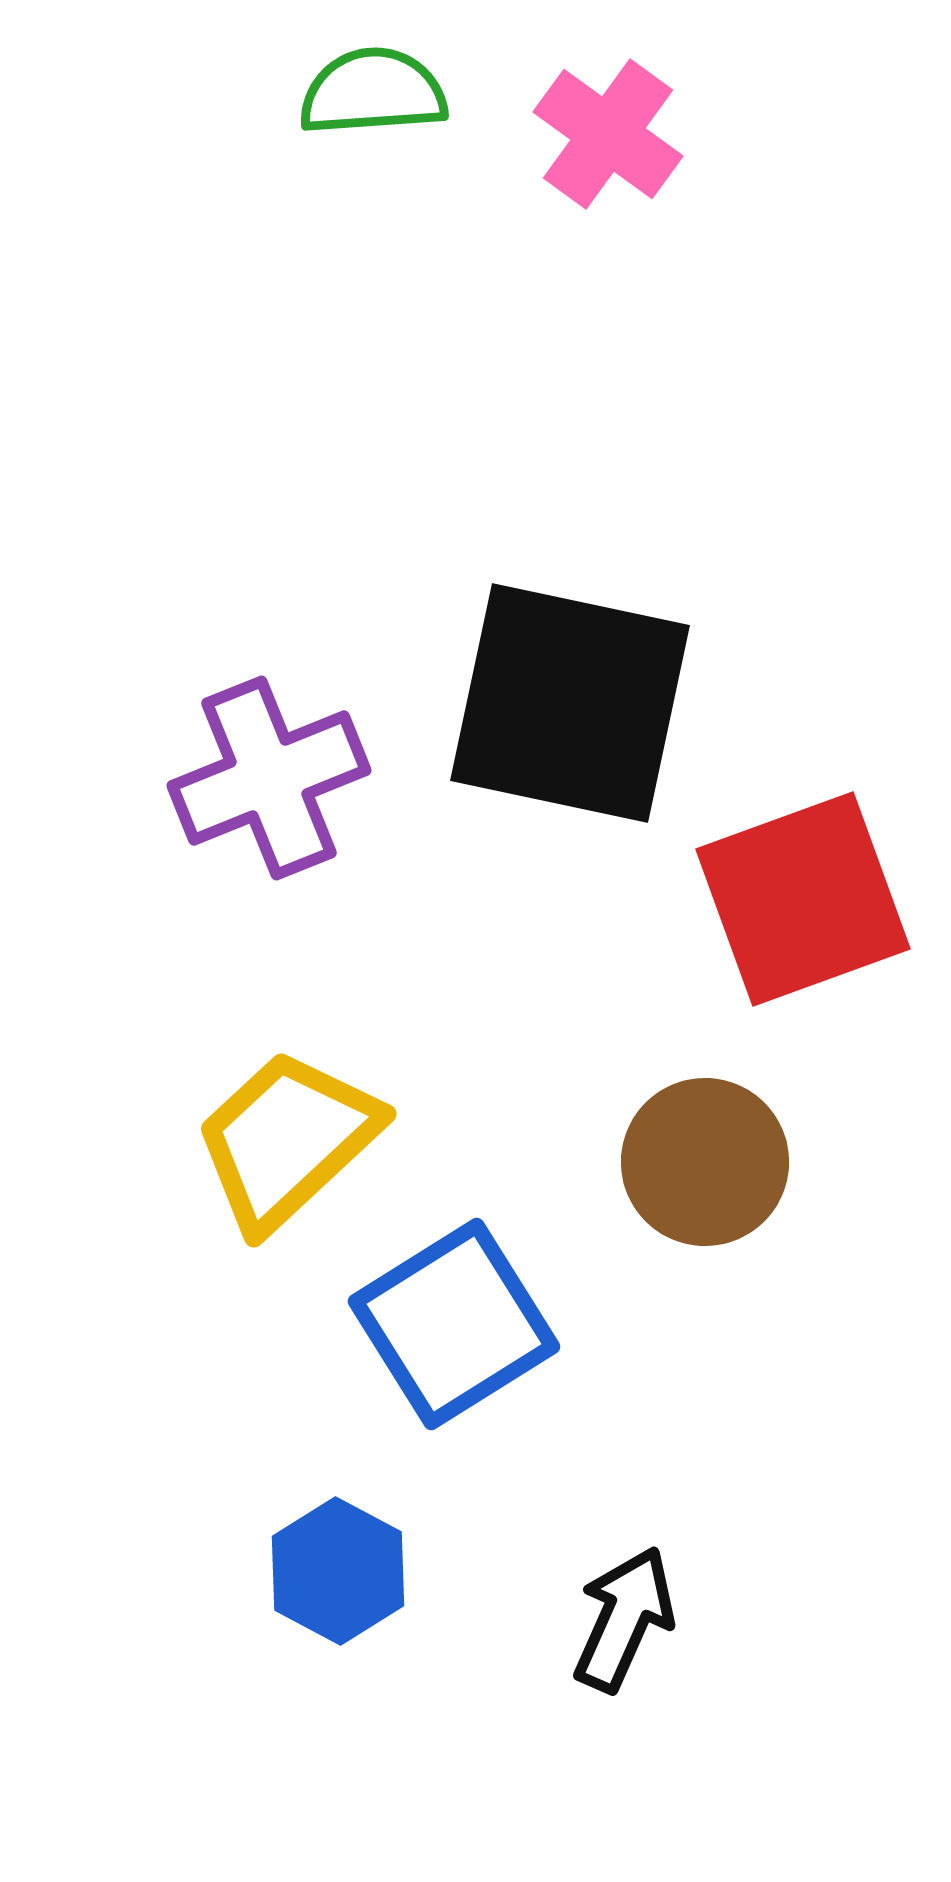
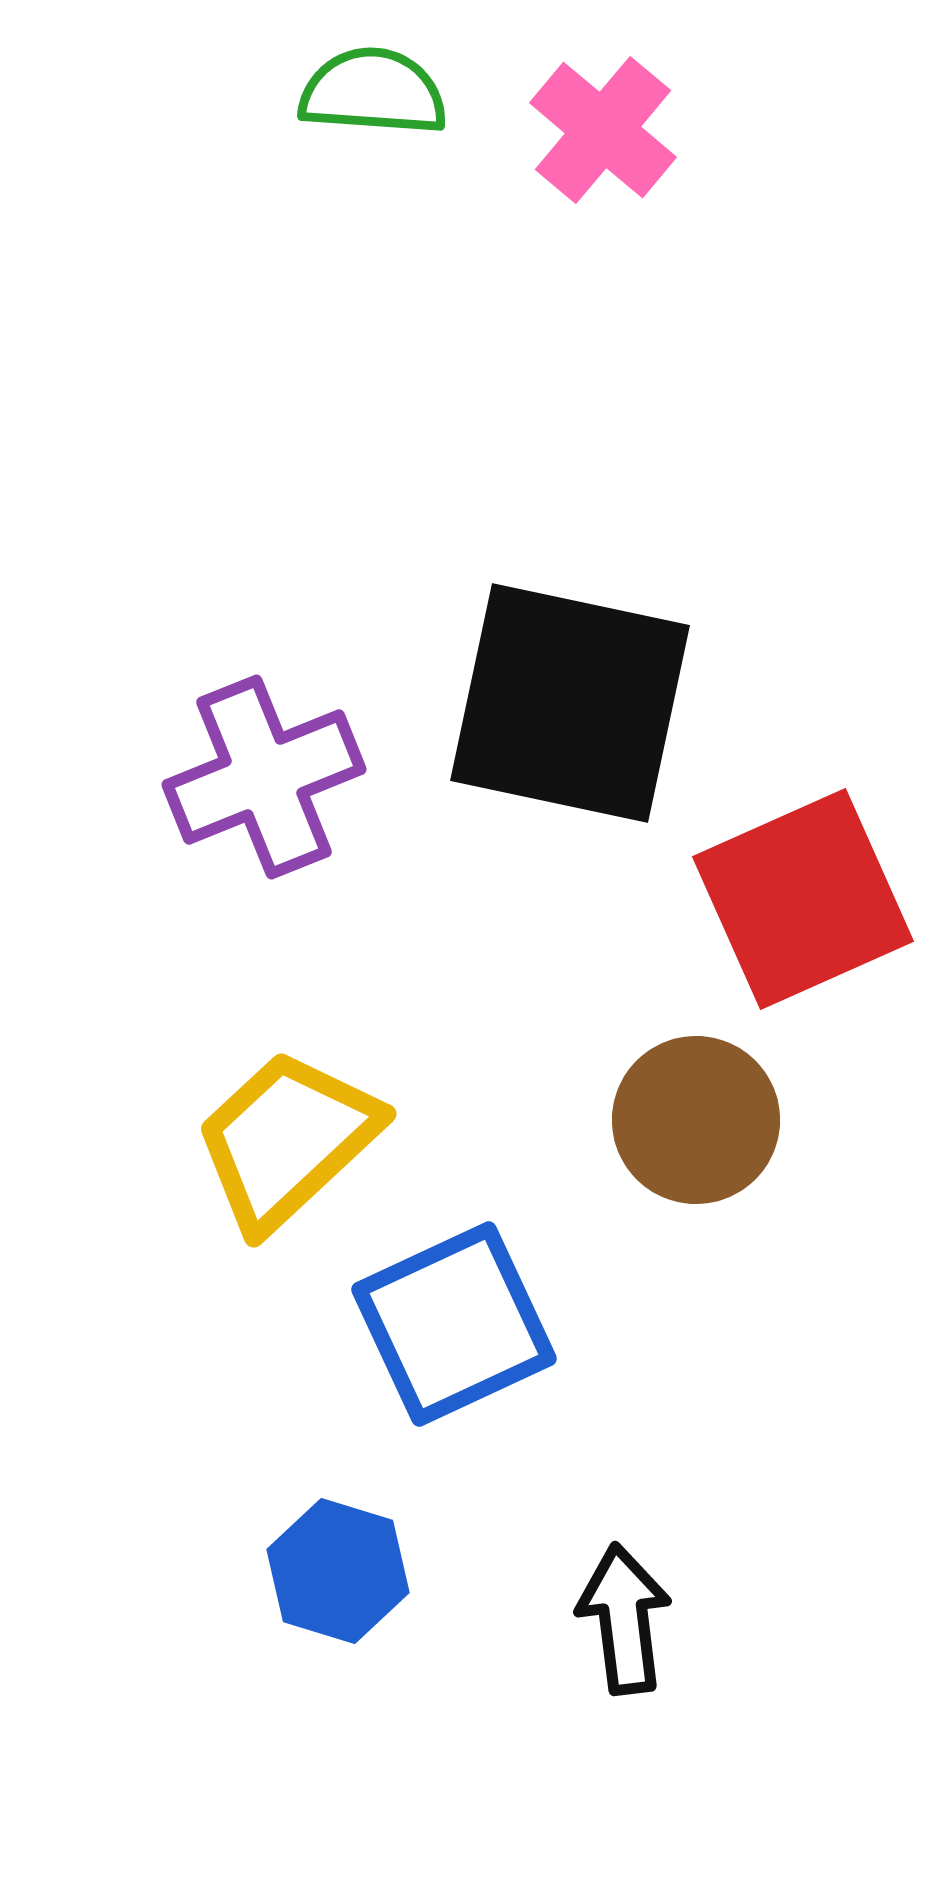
green semicircle: rotated 8 degrees clockwise
pink cross: moved 5 px left, 4 px up; rotated 4 degrees clockwise
purple cross: moved 5 px left, 1 px up
red square: rotated 4 degrees counterclockwise
brown circle: moved 9 px left, 42 px up
blue square: rotated 7 degrees clockwise
blue hexagon: rotated 11 degrees counterclockwise
black arrow: rotated 31 degrees counterclockwise
